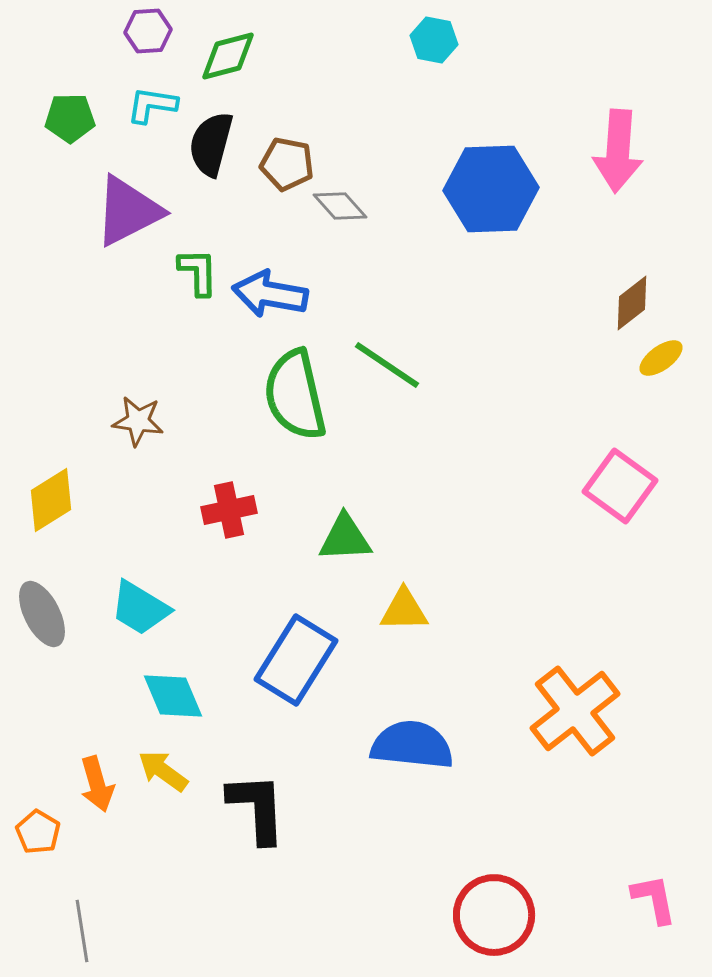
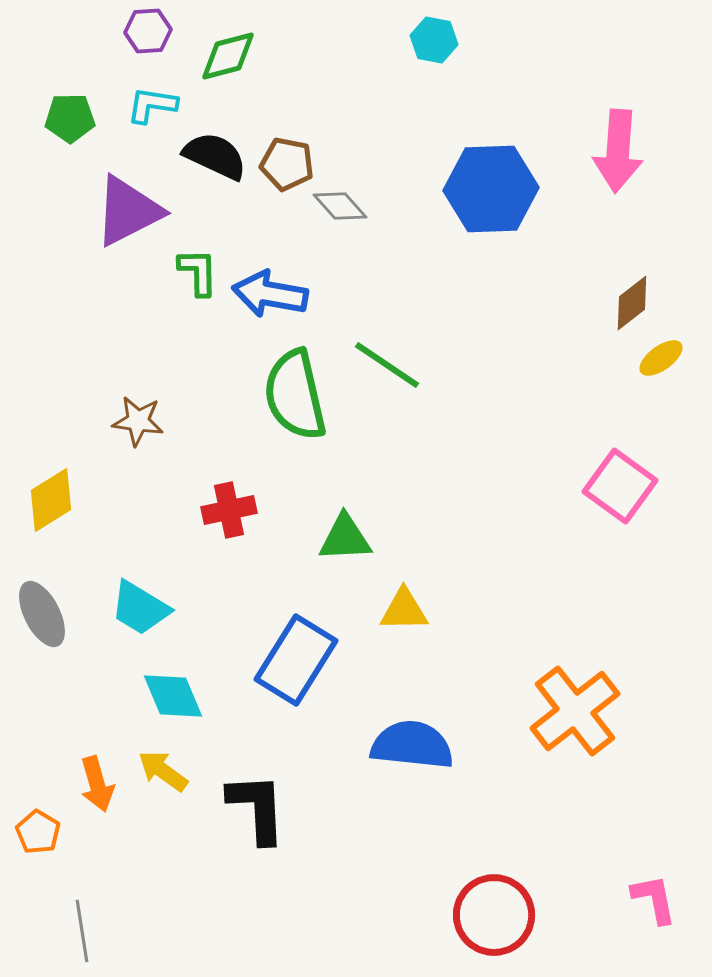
black semicircle: moved 4 px right, 12 px down; rotated 100 degrees clockwise
